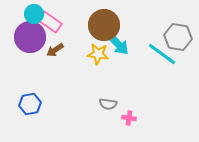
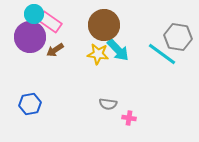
cyan arrow: moved 6 px down
